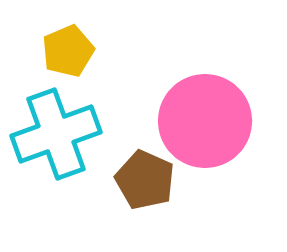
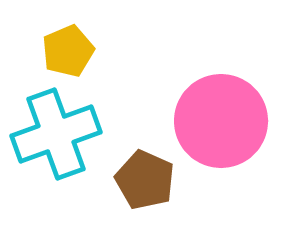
pink circle: moved 16 px right
